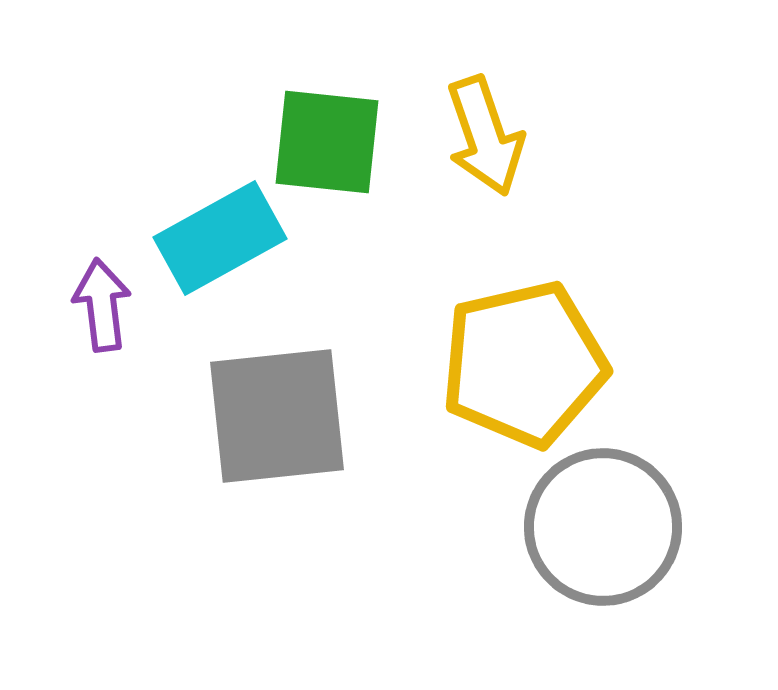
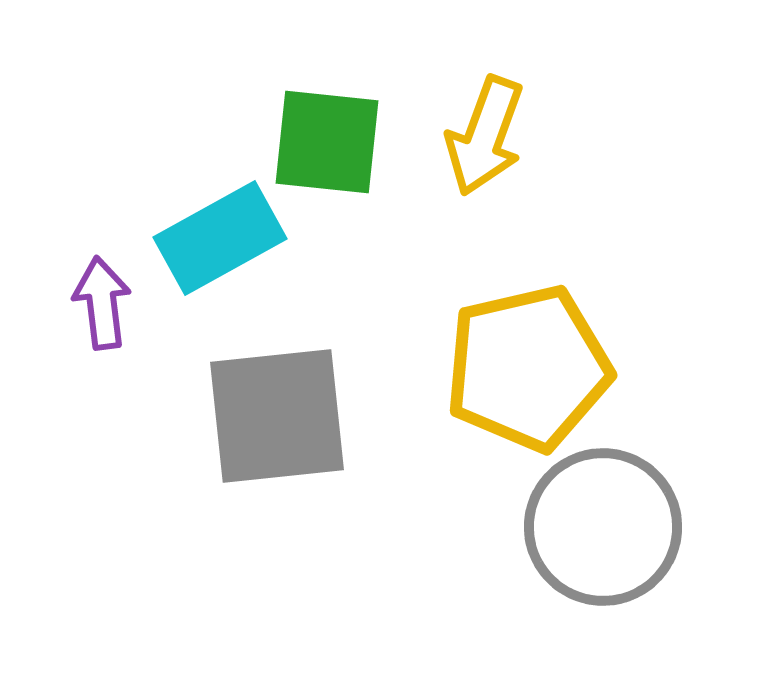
yellow arrow: rotated 39 degrees clockwise
purple arrow: moved 2 px up
yellow pentagon: moved 4 px right, 4 px down
